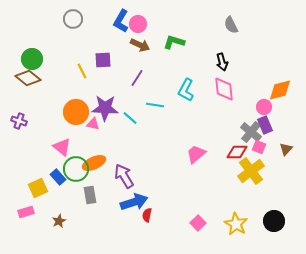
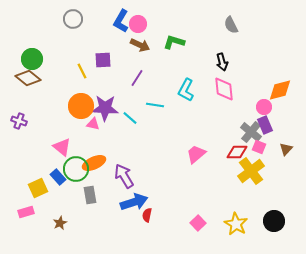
orange circle at (76, 112): moved 5 px right, 6 px up
brown star at (59, 221): moved 1 px right, 2 px down
